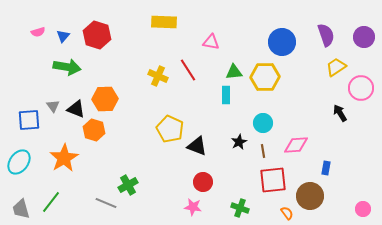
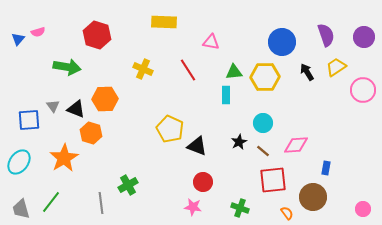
blue triangle at (63, 36): moved 45 px left, 3 px down
yellow cross at (158, 76): moved 15 px left, 7 px up
pink circle at (361, 88): moved 2 px right, 2 px down
black arrow at (340, 113): moved 33 px left, 41 px up
orange hexagon at (94, 130): moved 3 px left, 3 px down
brown line at (263, 151): rotated 40 degrees counterclockwise
brown circle at (310, 196): moved 3 px right, 1 px down
gray line at (106, 203): moved 5 px left; rotated 60 degrees clockwise
